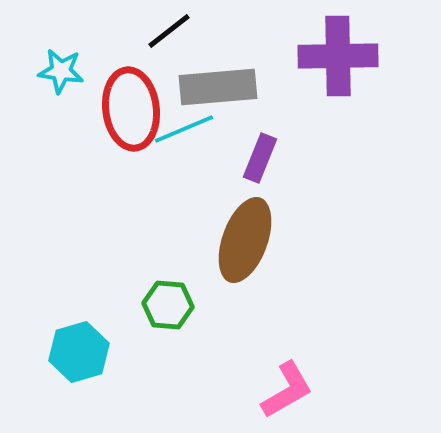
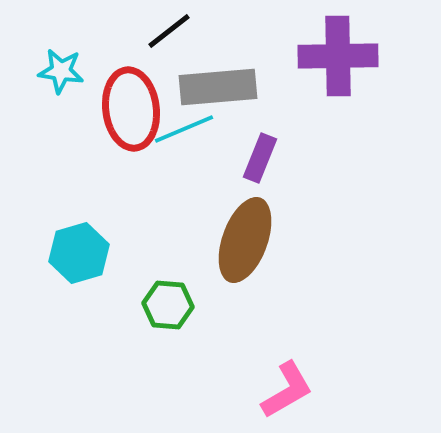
cyan hexagon: moved 99 px up
